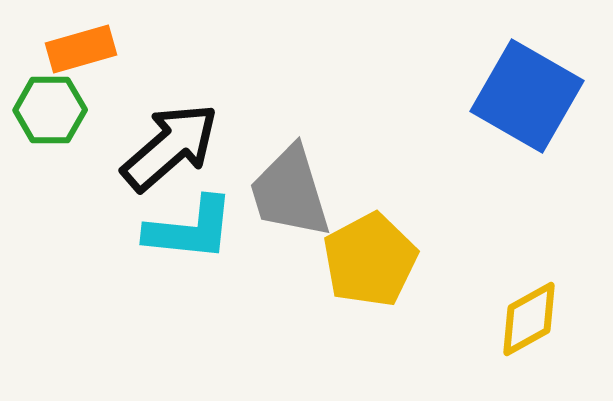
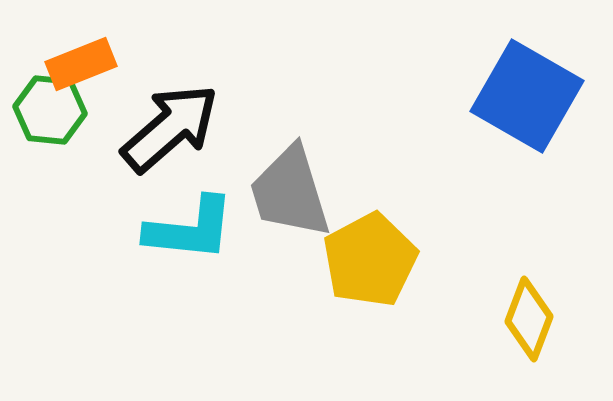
orange rectangle: moved 15 px down; rotated 6 degrees counterclockwise
green hexagon: rotated 6 degrees clockwise
black arrow: moved 19 px up
yellow diamond: rotated 40 degrees counterclockwise
